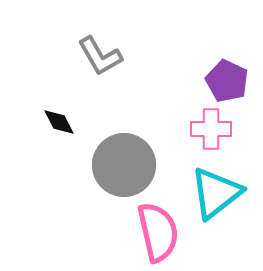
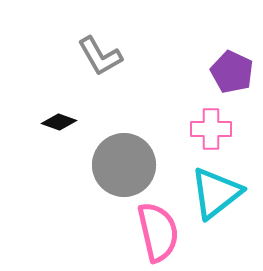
purple pentagon: moved 5 px right, 9 px up
black diamond: rotated 44 degrees counterclockwise
